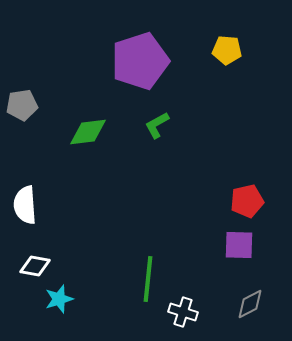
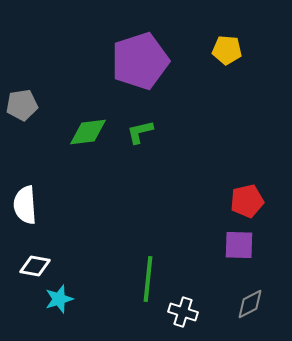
green L-shape: moved 17 px left, 7 px down; rotated 16 degrees clockwise
